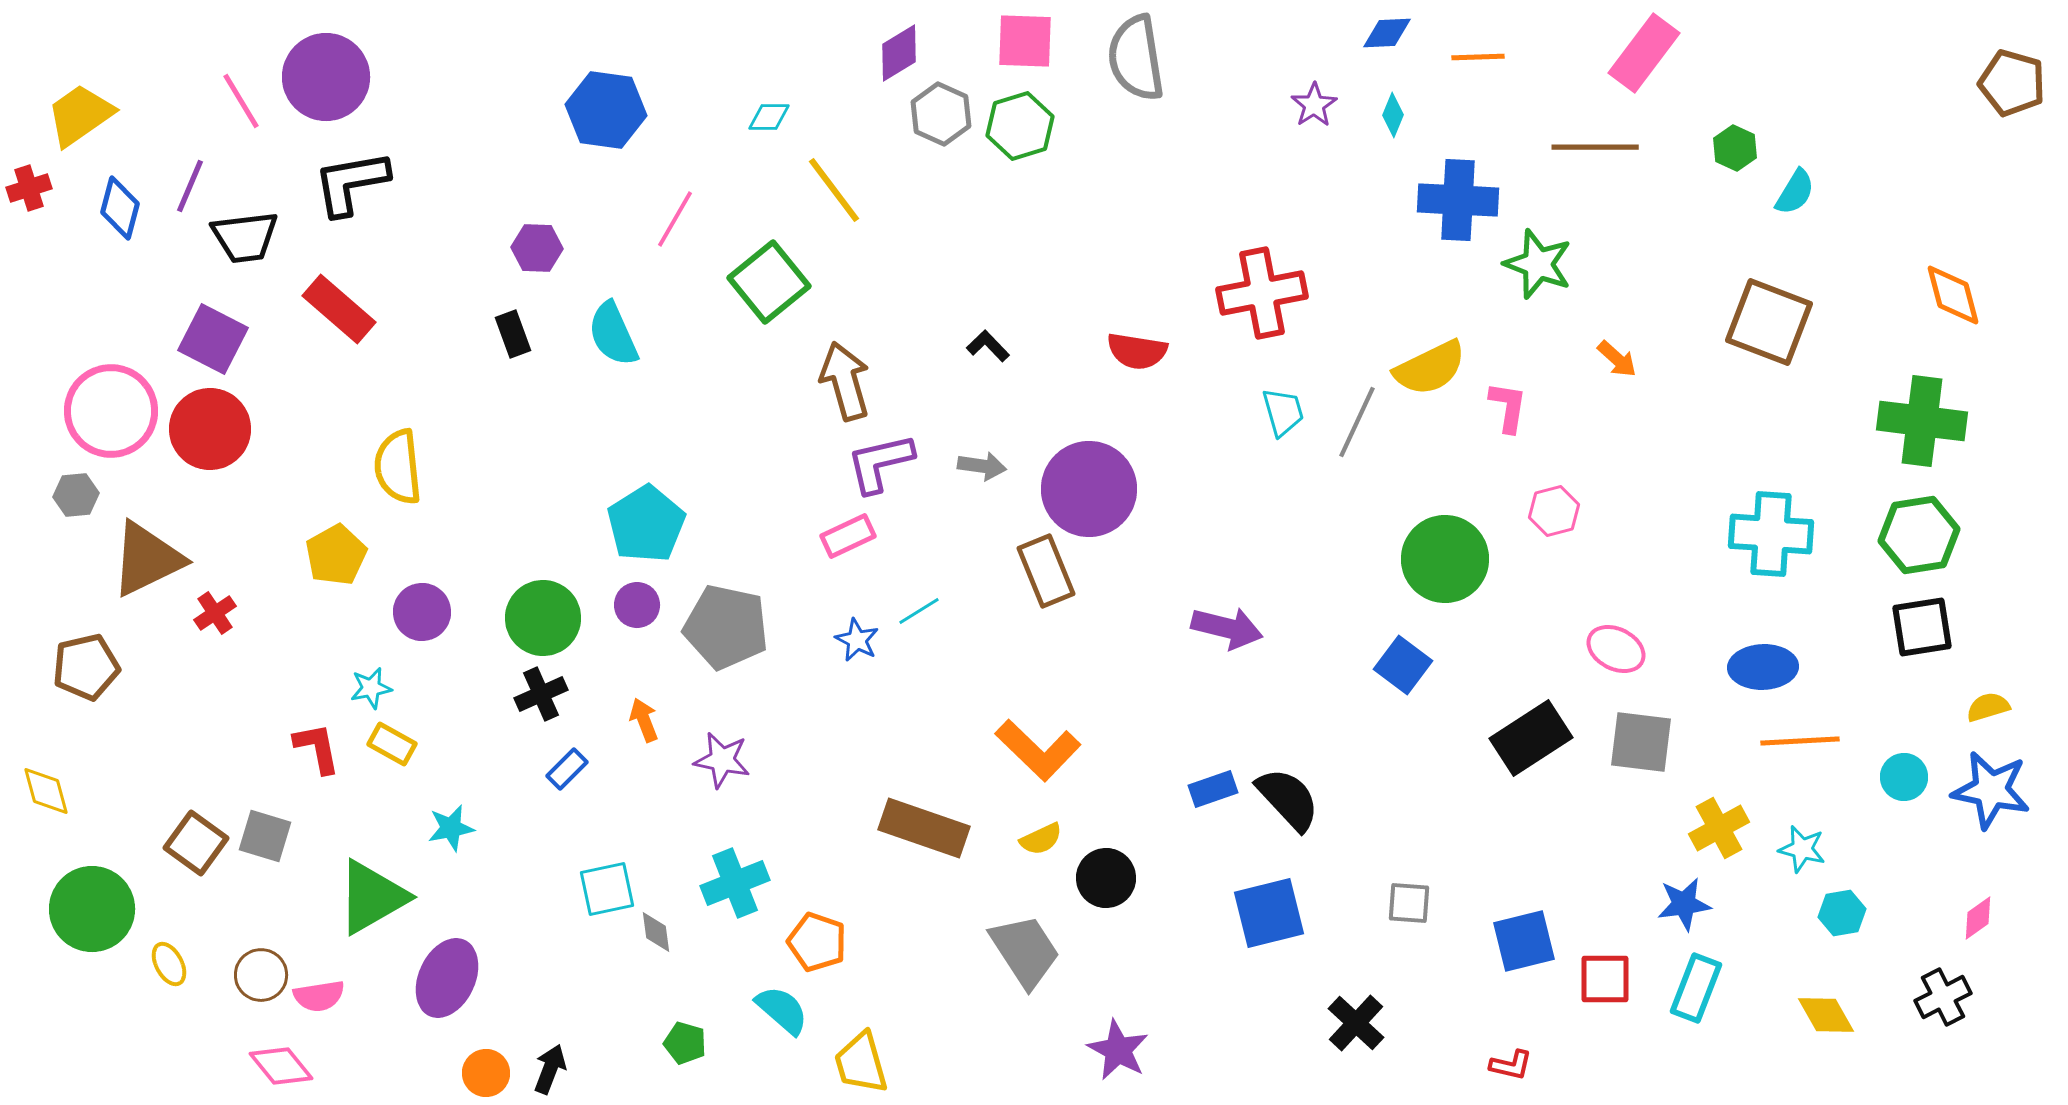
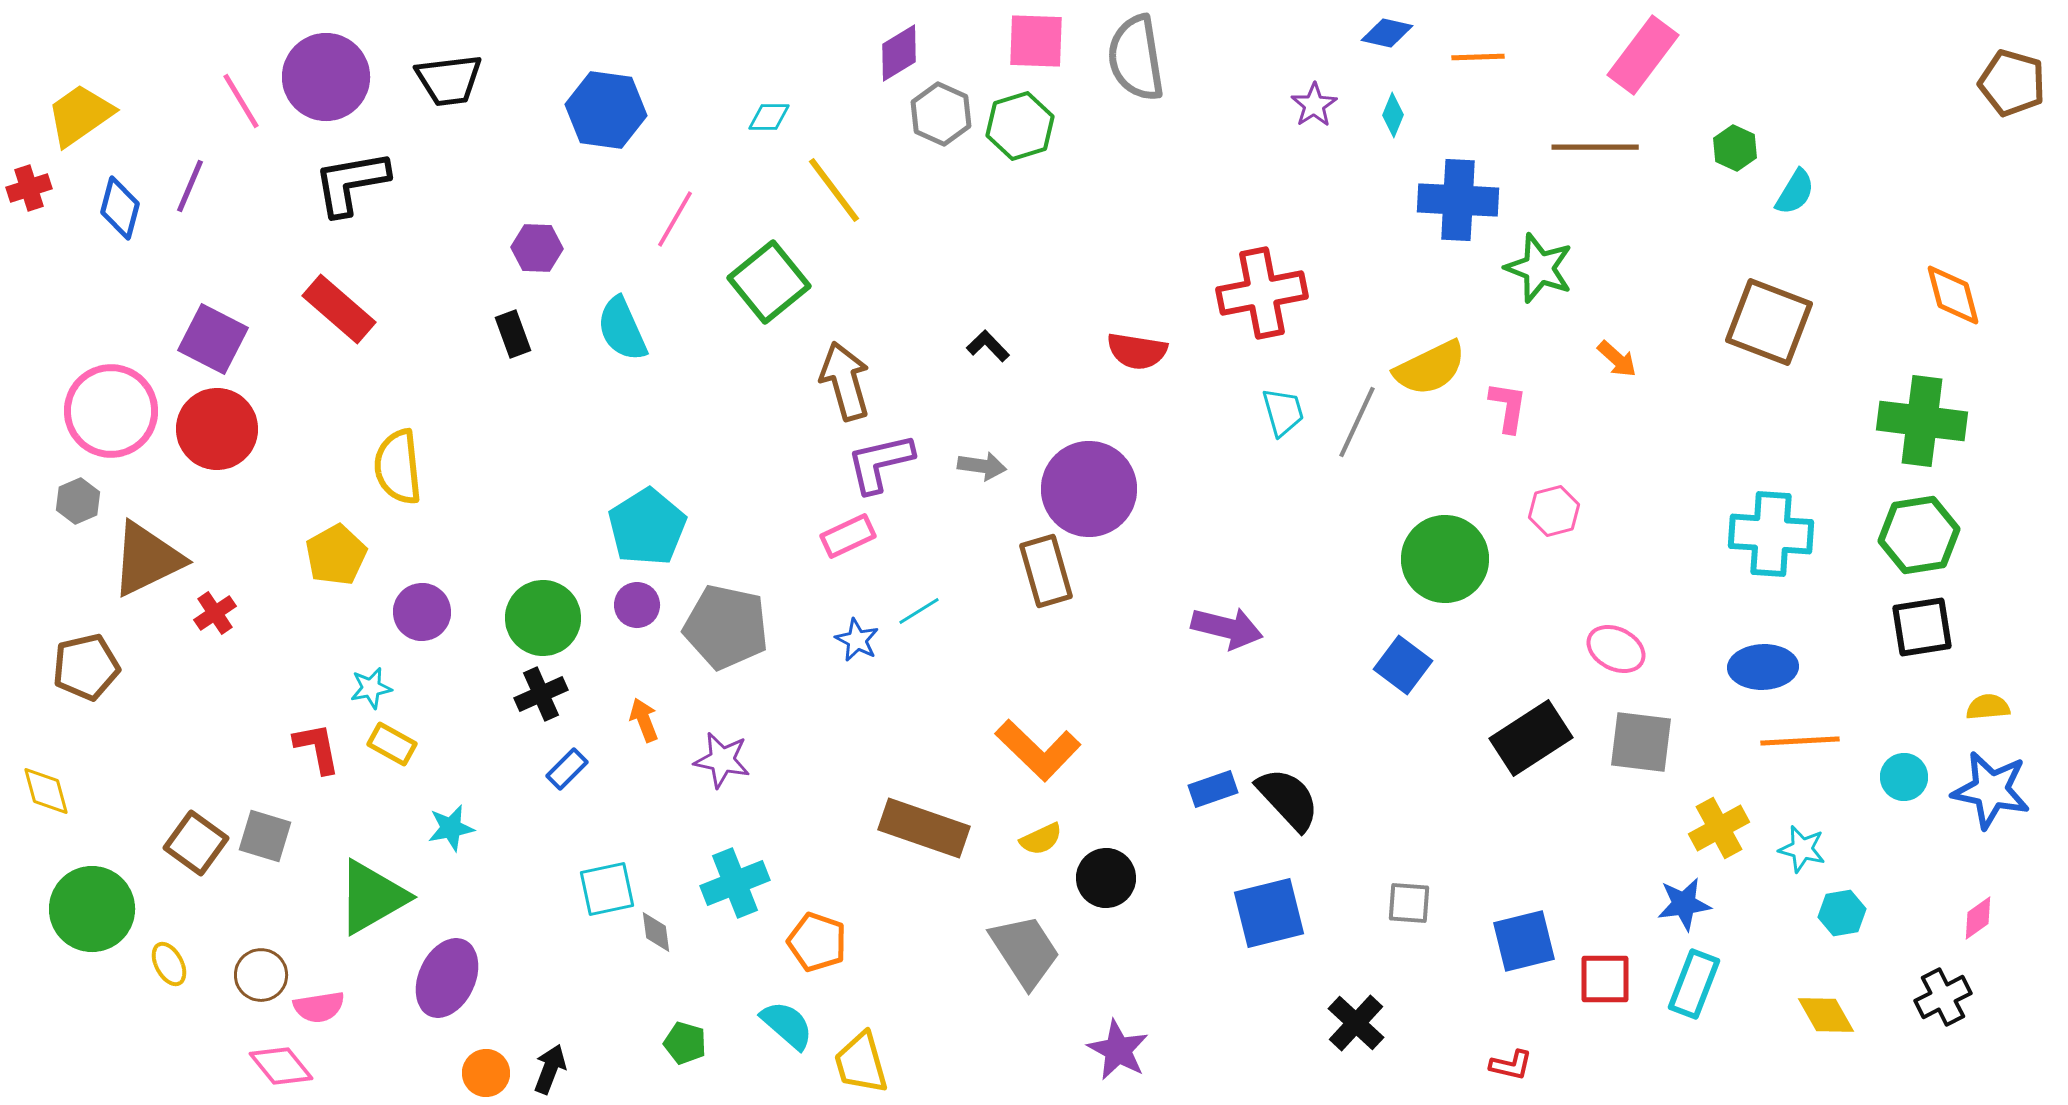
blue diamond at (1387, 33): rotated 15 degrees clockwise
pink square at (1025, 41): moved 11 px right
pink rectangle at (1644, 53): moved 1 px left, 2 px down
black trapezoid at (245, 237): moved 204 px right, 157 px up
green star at (1538, 264): moved 1 px right, 4 px down
cyan semicircle at (613, 334): moved 9 px right, 5 px up
red circle at (210, 429): moved 7 px right
gray hexagon at (76, 495): moved 2 px right, 6 px down; rotated 18 degrees counterclockwise
cyan pentagon at (646, 524): moved 1 px right, 3 px down
brown rectangle at (1046, 571): rotated 6 degrees clockwise
yellow semicircle at (1988, 707): rotated 12 degrees clockwise
cyan rectangle at (1696, 988): moved 2 px left, 4 px up
pink semicircle at (319, 996): moved 11 px down
cyan semicircle at (782, 1010): moved 5 px right, 15 px down
